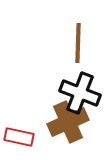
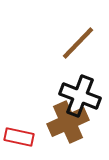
brown line: rotated 42 degrees clockwise
black cross: moved 3 px down
